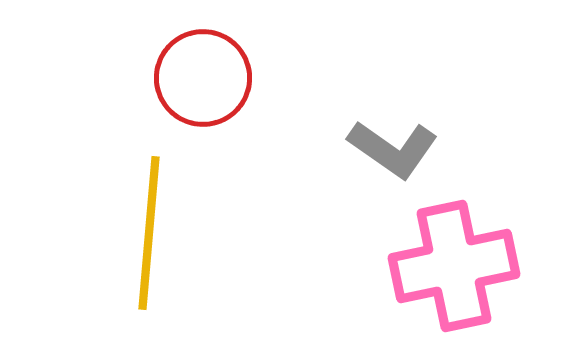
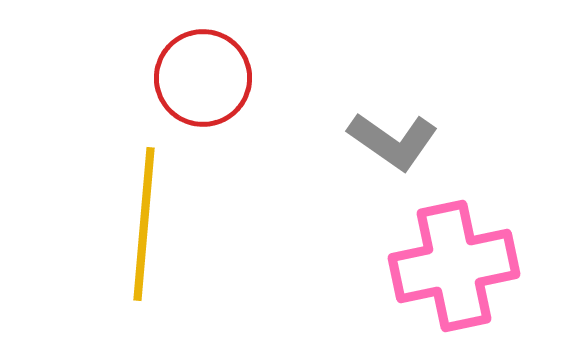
gray L-shape: moved 8 px up
yellow line: moved 5 px left, 9 px up
